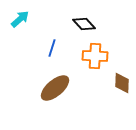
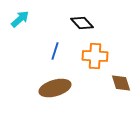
black diamond: moved 2 px left, 1 px up
blue line: moved 3 px right, 3 px down
brown diamond: moved 1 px left; rotated 20 degrees counterclockwise
brown ellipse: rotated 24 degrees clockwise
